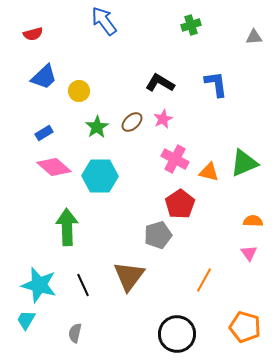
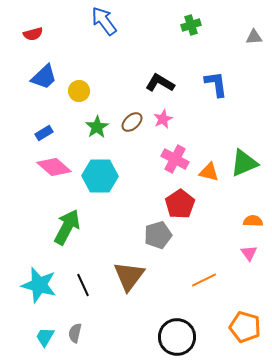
green arrow: rotated 30 degrees clockwise
orange line: rotated 35 degrees clockwise
cyan trapezoid: moved 19 px right, 17 px down
black circle: moved 3 px down
